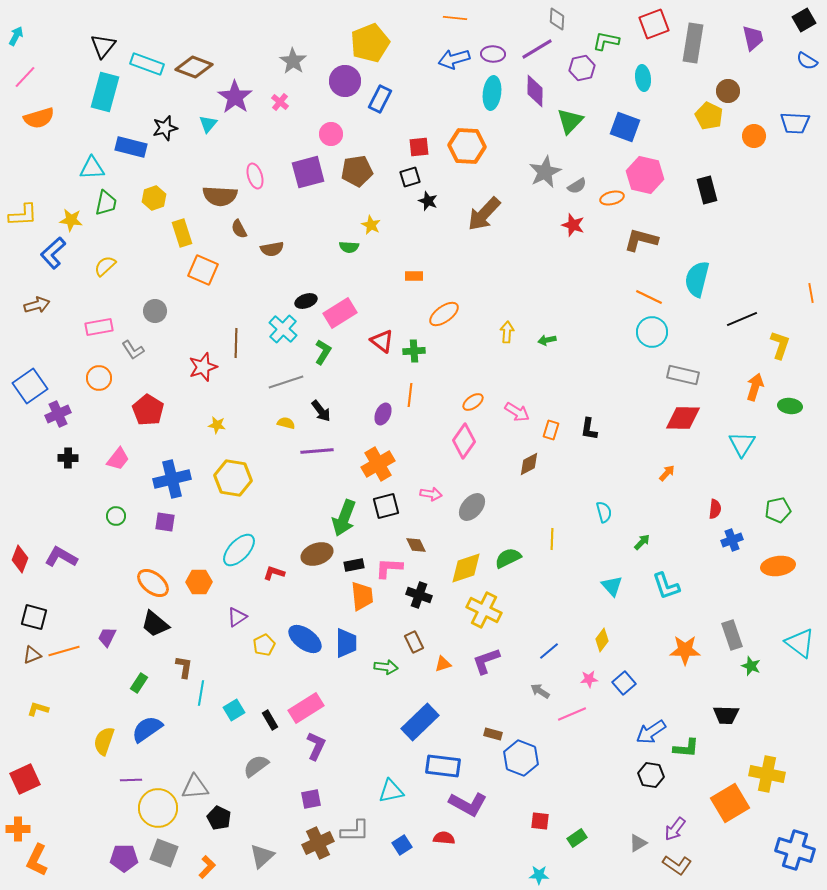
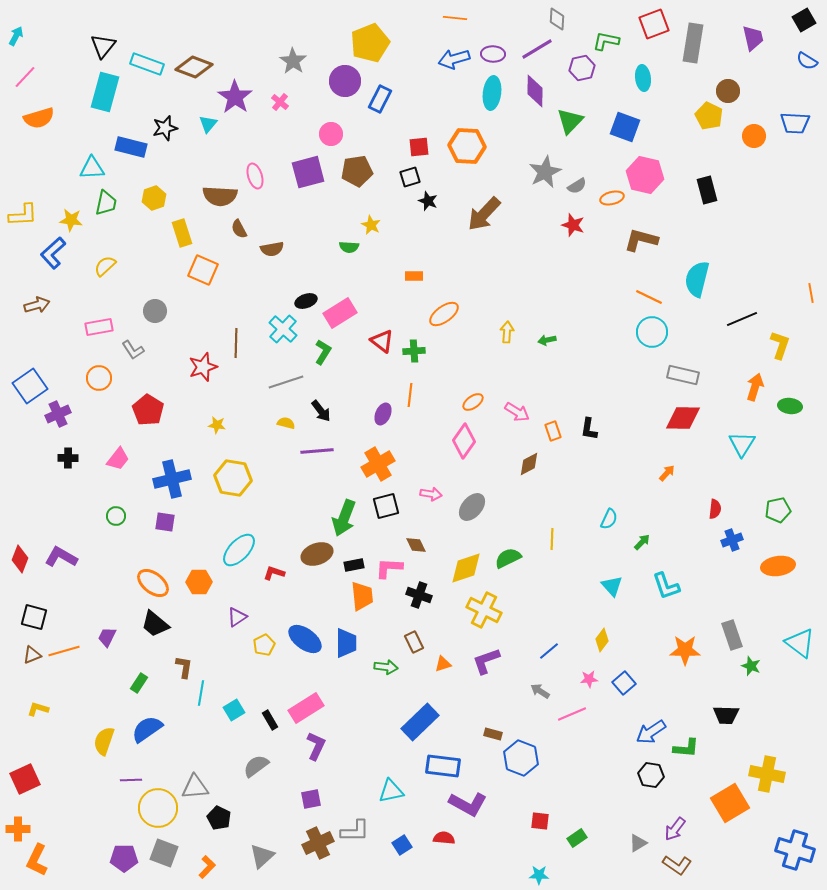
orange rectangle at (551, 430): moved 2 px right, 1 px down; rotated 36 degrees counterclockwise
cyan semicircle at (604, 512): moved 5 px right, 7 px down; rotated 40 degrees clockwise
